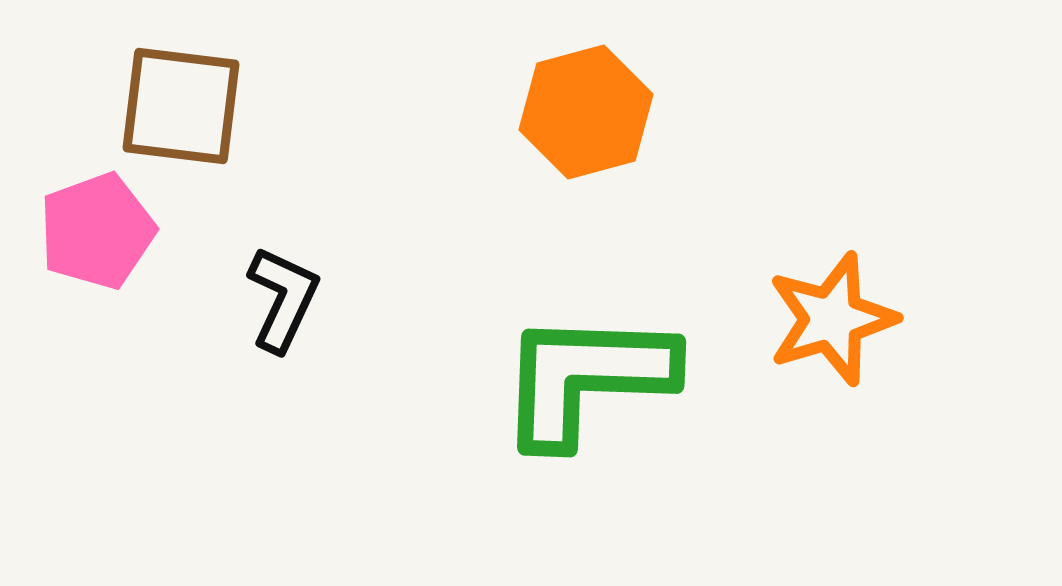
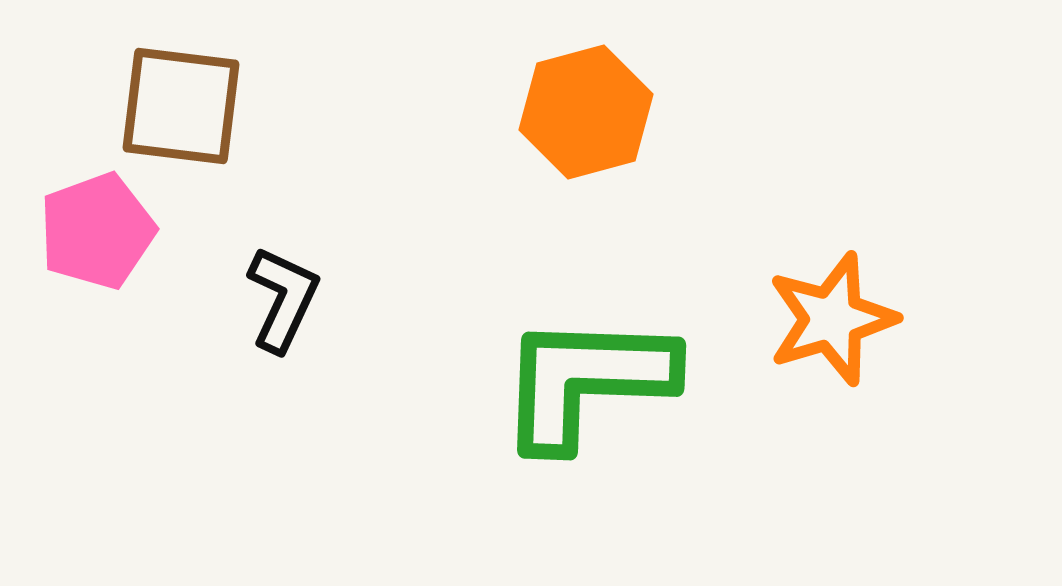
green L-shape: moved 3 px down
